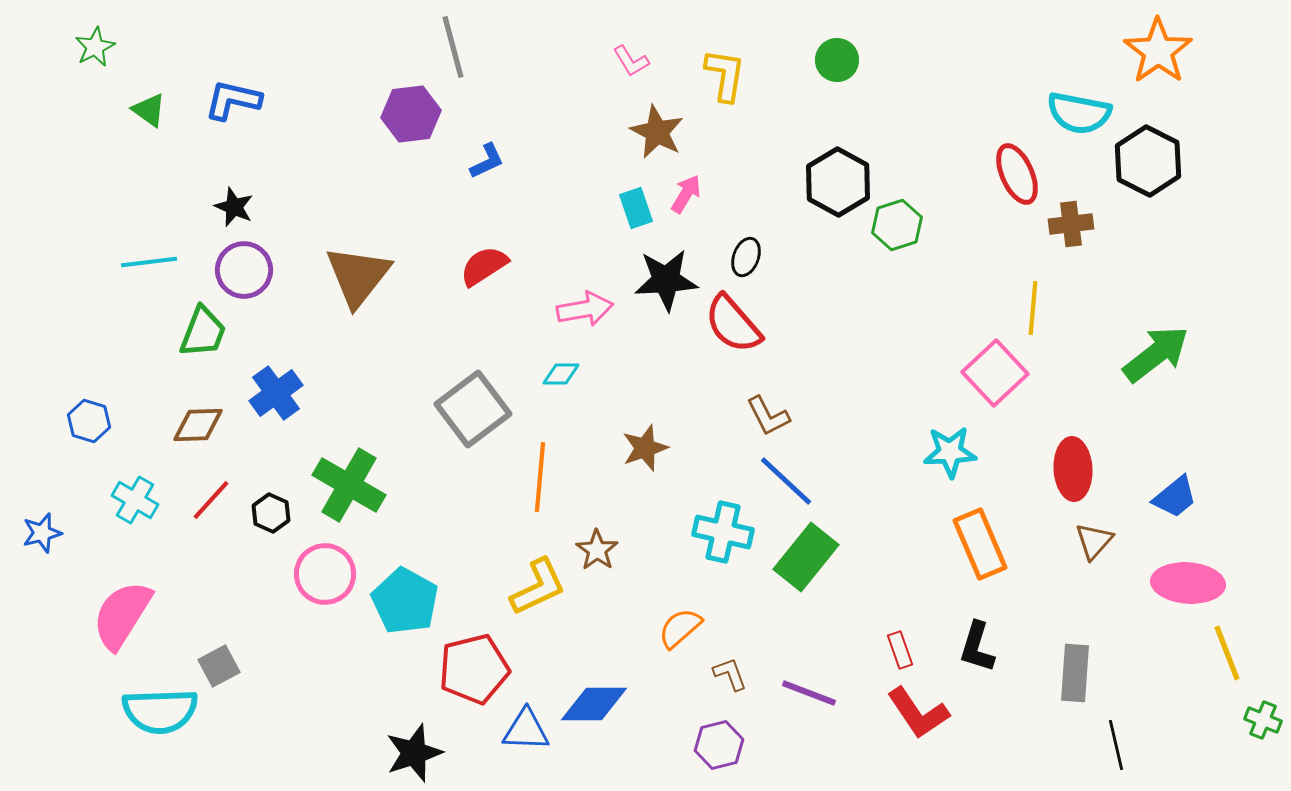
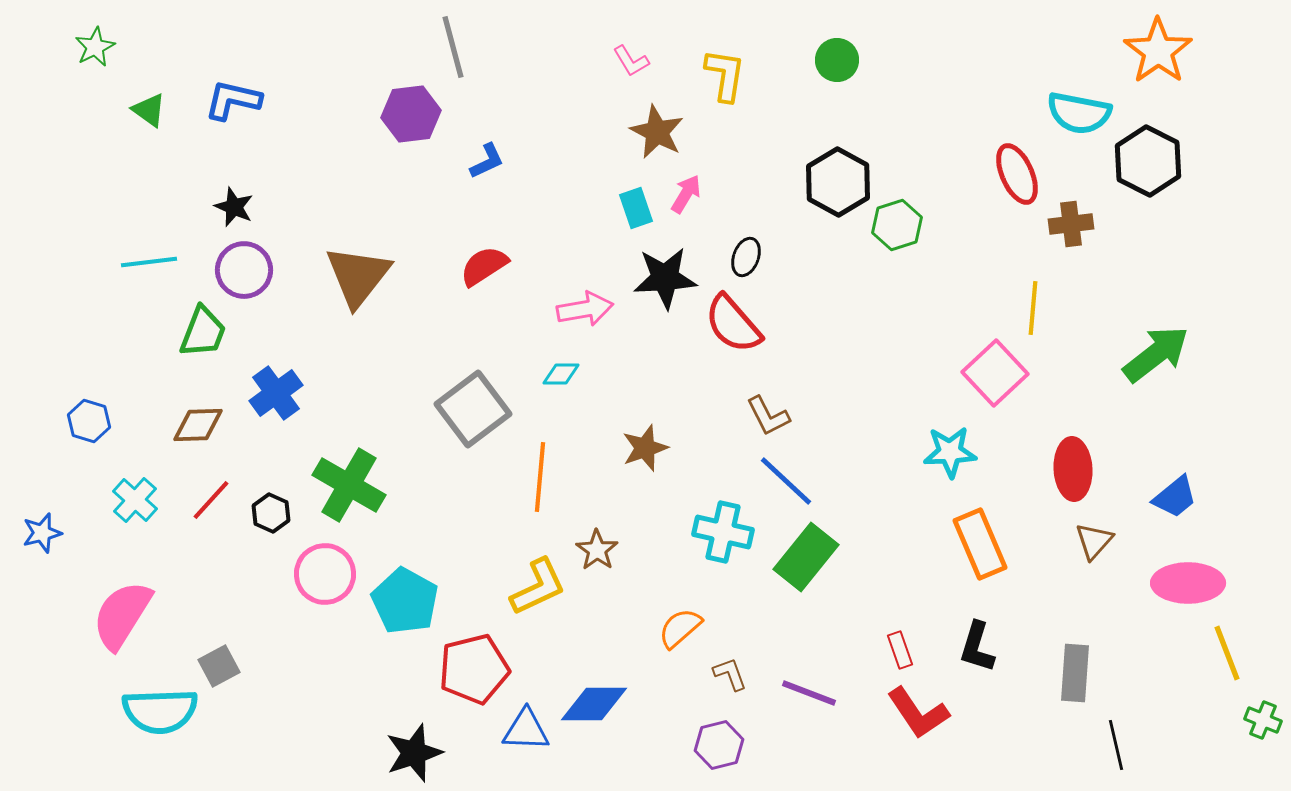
black star at (666, 280): moved 1 px left, 2 px up
cyan cross at (135, 500): rotated 12 degrees clockwise
pink ellipse at (1188, 583): rotated 4 degrees counterclockwise
